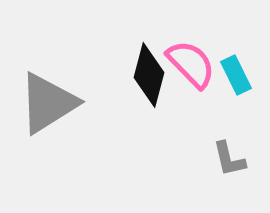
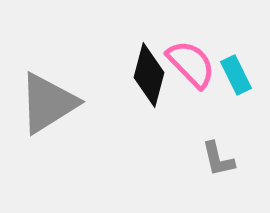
gray L-shape: moved 11 px left
